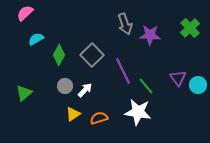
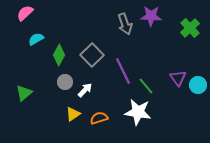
purple star: moved 1 px right, 19 px up
gray circle: moved 4 px up
